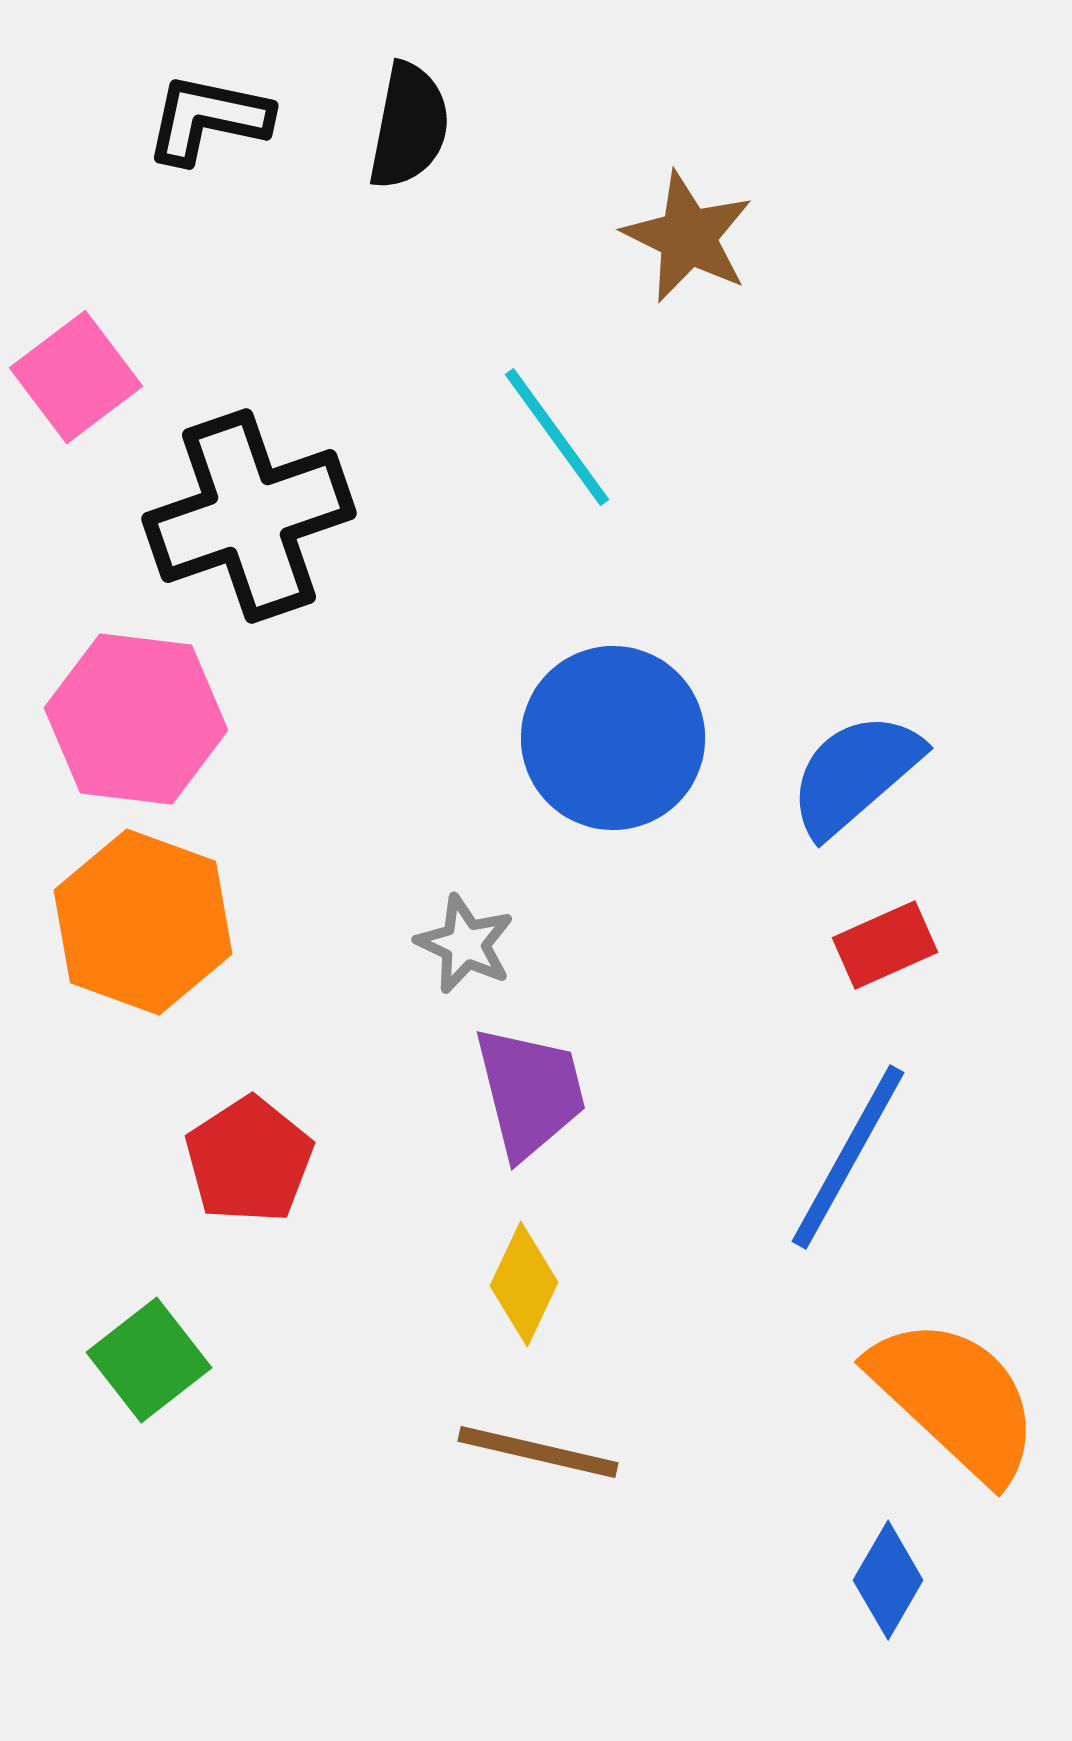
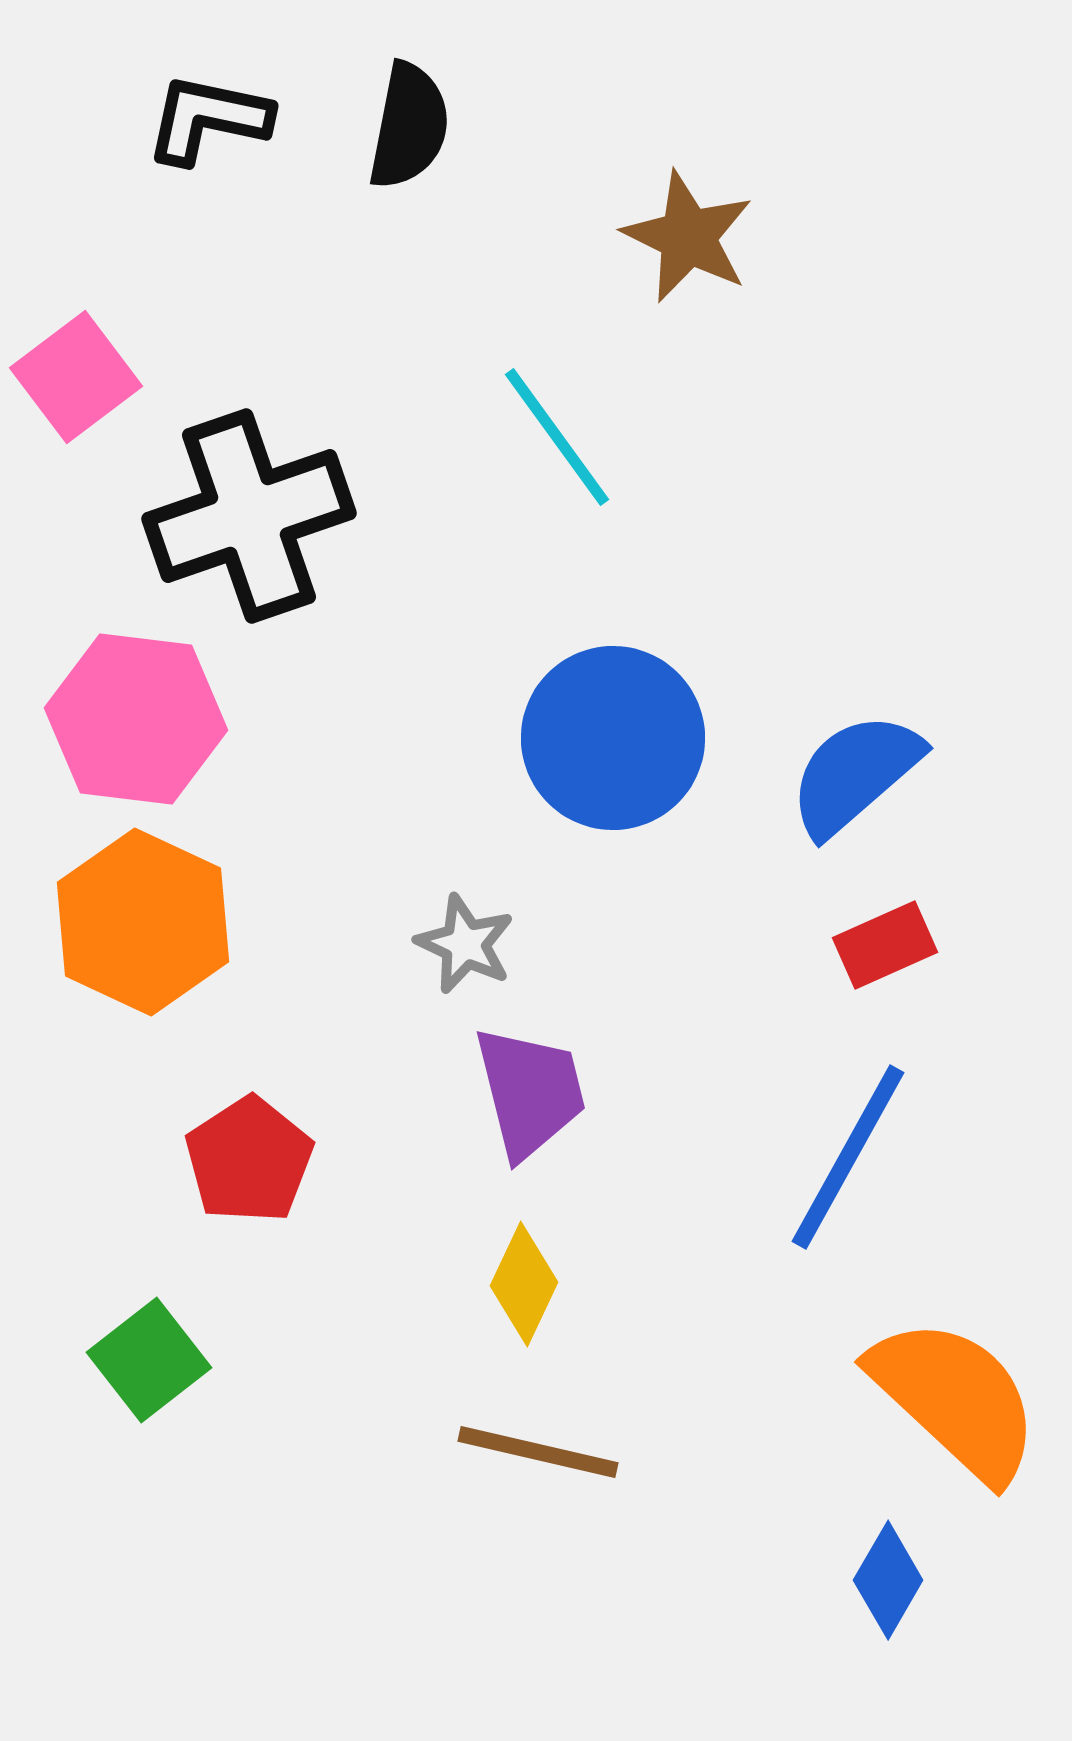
orange hexagon: rotated 5 degrees clockwise
